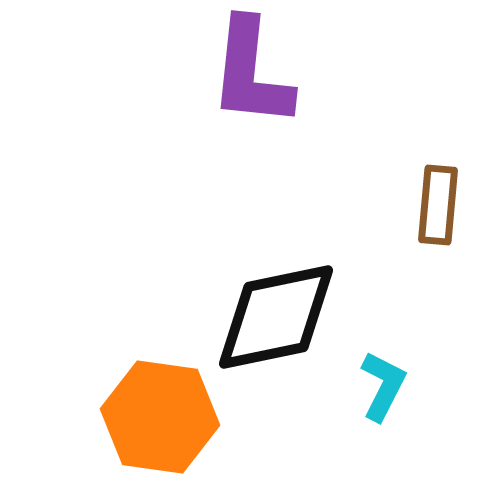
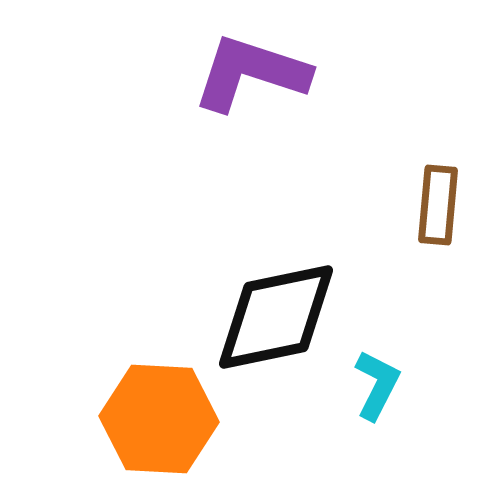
purple L-shape: rotated 102 degrees clockwise
cyan L-shape: moved 6 px left, 1 px up
orange hexagon: moved 1 px left, 2 px down; rotated 5 degrees counterclockwise
